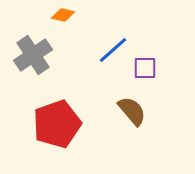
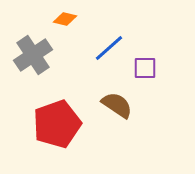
orange diamond: moved 2 px right, 4 px down
blue line: moved 4 px left, 2 px up
brown semicircle: moved 15 px left, 6 px up; rotated 16 degrees counterclockwise
